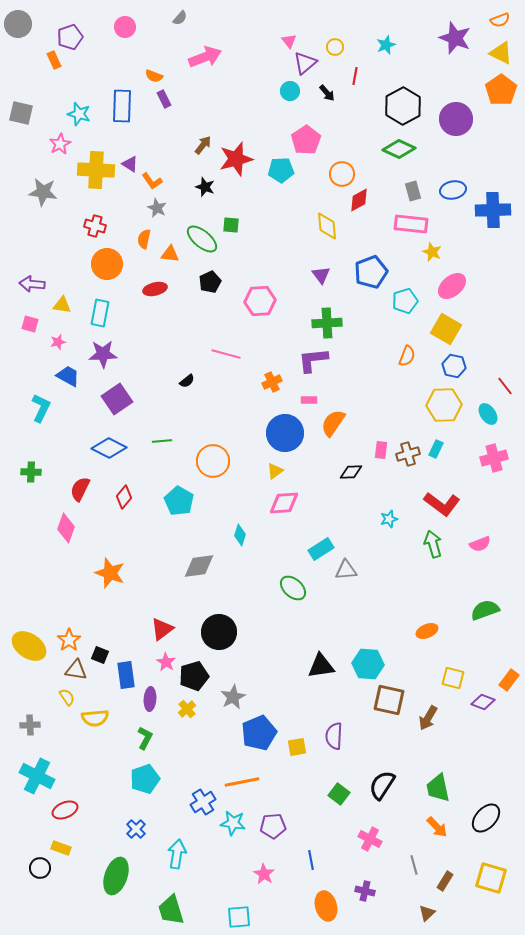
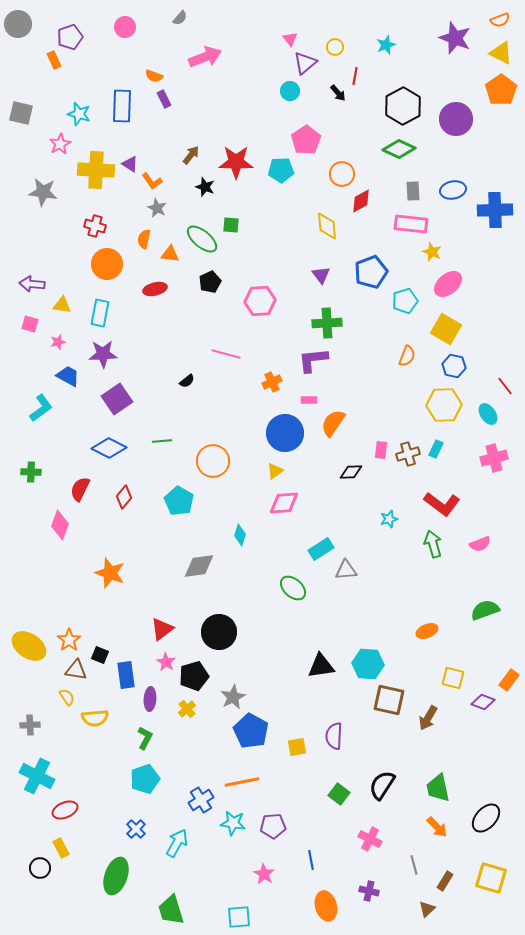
pink triangle at (289, 41): moved 1 px right, 2 px up
black arrow at (327, 93): moved 11 px right
brown arrow at (203, 145): moved 12 px left, 10 px down
red star at (236, 159): moved 3 px down; rotated 16 degrees clockwise
gray rectangle at (413, 191): rotated 12 degrees clockwise
red diamond at (359, 200): moved 2 px right, 1 px down
blue cross at (493, 210): moved 2 px right
pink ellipse at (452, 286): moved 4 px left, 2 px up
cyan L-shape at (41, 408): rotated 28 degrees clockwise
pink diamond at (66, 528): moved 6 px left, 3 px up
blue pentagon at (259, 733): moved 8 px left, 2 px up; rotated 20 degrees counterclockwise
blue cross at (203, 802): moved 2 px left, 2 px up
yellow rectangle at (61, 848): rotated 42 degrees clockwise
cyan arrow at (177, 854): moved 11 px up; rotated 20 degrees clockwise
purple cross at (365, 891): moved 4 px right
brown triangle at (427, 913): moved 4 px up
